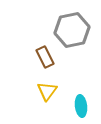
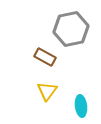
gray hexagon: moved 1 px left, 1 px up
brown rectangle: rotated 35 degrees counterclockwise
